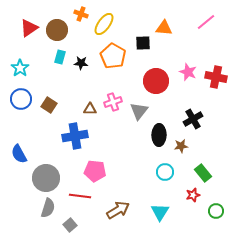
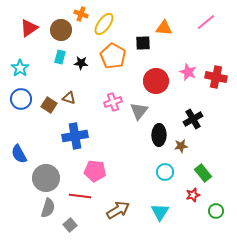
brown circle: moved 4 px right
brown triangle: moved 21 px left, 11 px up; rotated 16 degrees clockwise
